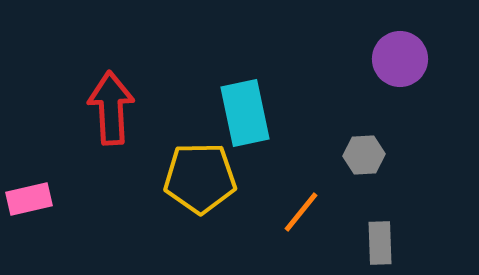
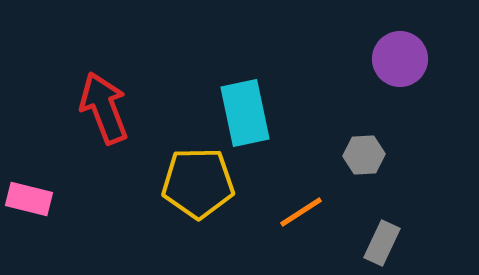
red arrow: moved 7 px left; rotated 18 degrees counterclockwise
yellow pentagon: moved 2 px left, 5 px down
pink rectangle: rotated 27 degrees clockwise
orange line: rotated 18 degrees clockwise
gray rectangle: moved 2 px right; rotated 27 degrees clockwise
